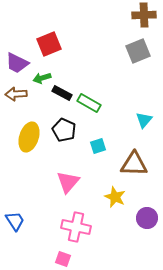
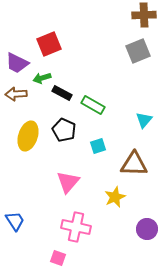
green rectangle: moved 4 px right, 2 px down
yellow ellipse: moved 1 px left, 1 px up
yellow star: rotated 25 degrees clockwise
purple circle: moved 11 px down
pink square: moved 5 px left, 1 px up
